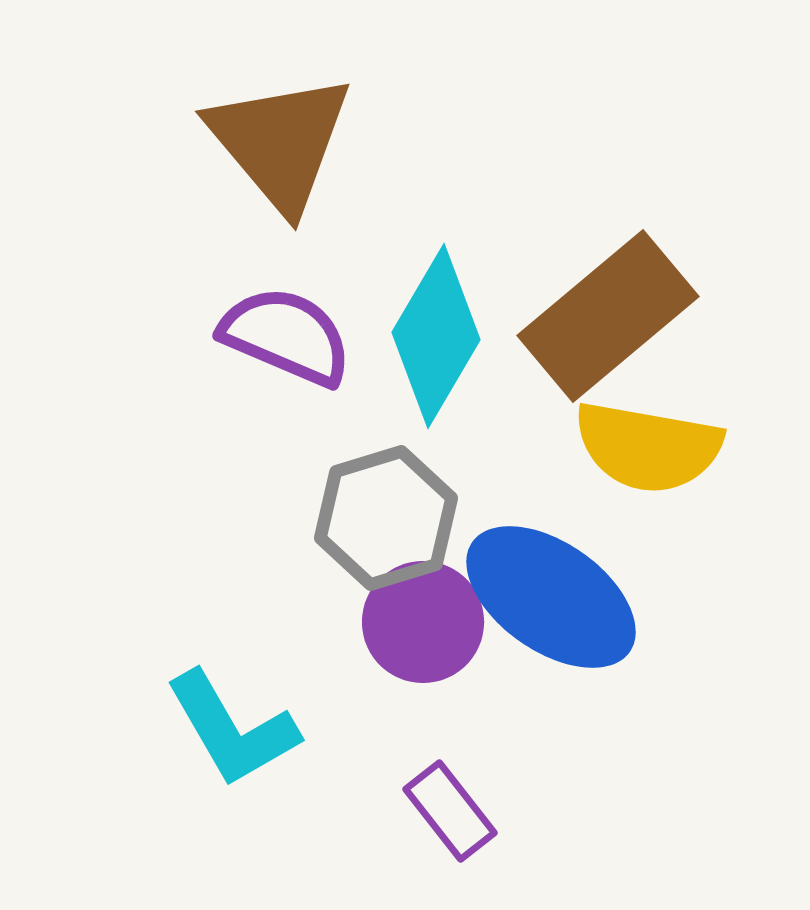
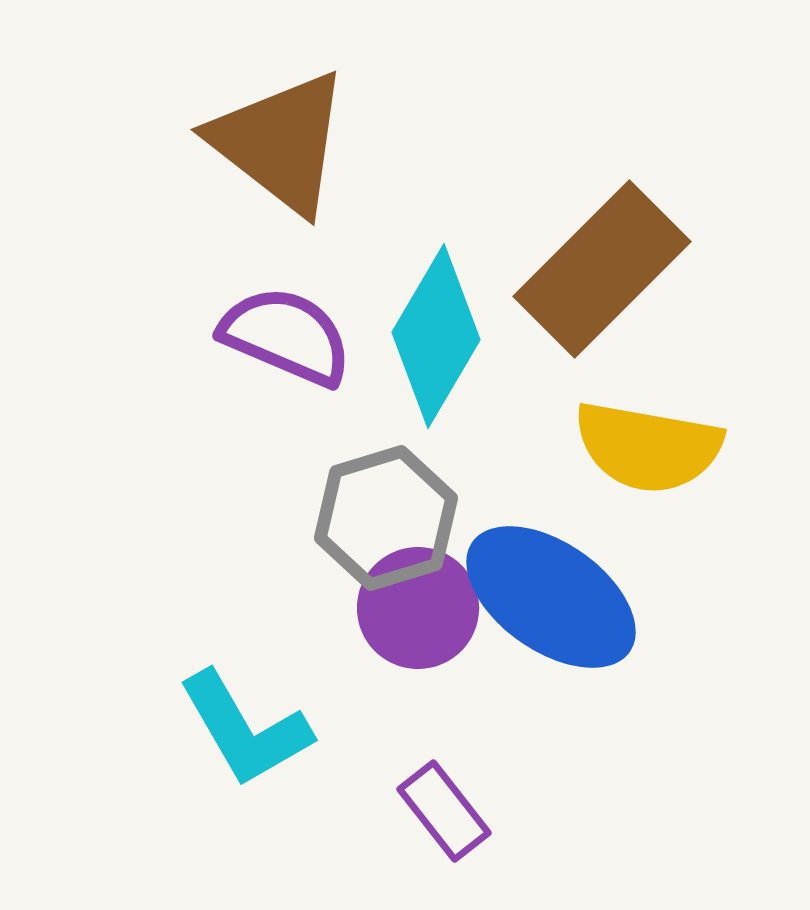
brown triangle: rotated 12 degrees counterclockwise
brown rectangle: moved 6 px left, 47 px up; rotated 5 degrees counterclockwise
purple circle: moved 5 px left, 14 px up
cyan L-shape: moved 13 px right
purple rectangle: moved 6 px left
